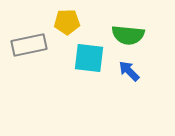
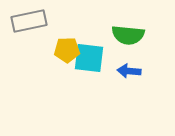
yellow pentagon: moved 28 px down
gray rectangle: moved 24 px up
blue arrow: rotated 40 degrees counterclockwise
